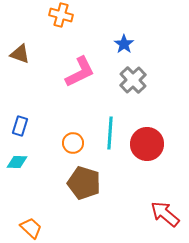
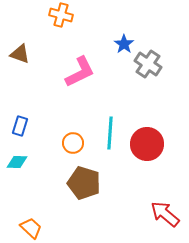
gray cross: moved 15 px right, 16 px up; rotated 12 degrees counterclockwise
